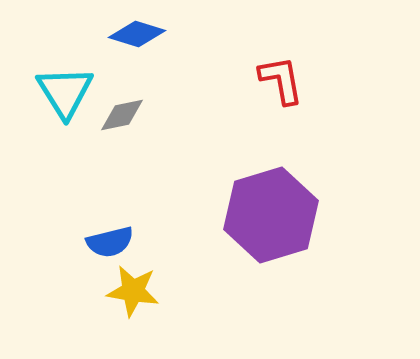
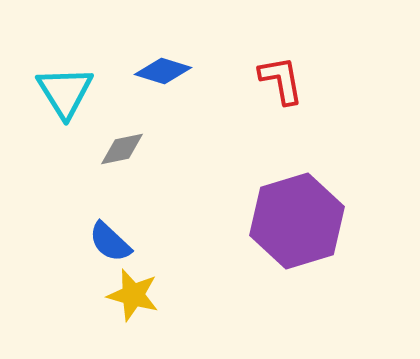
blue diamond: moved 26 px right, 37 px down
gray diamond: moved 34 px down
purple hexagon: moved 26 px right, 6 px down
blue semicircle: rotated 57 degrees clockwise
yellow star: moved 4 px down; rotated 6 degrees clockwise
